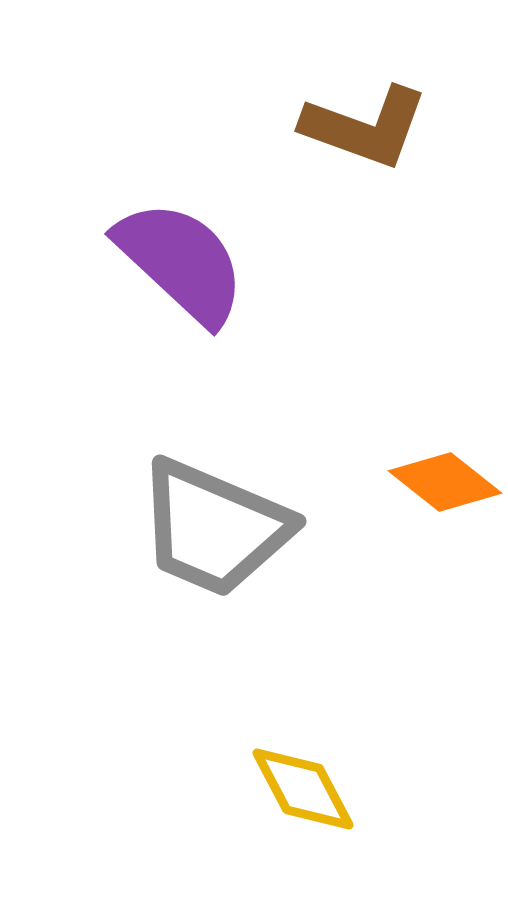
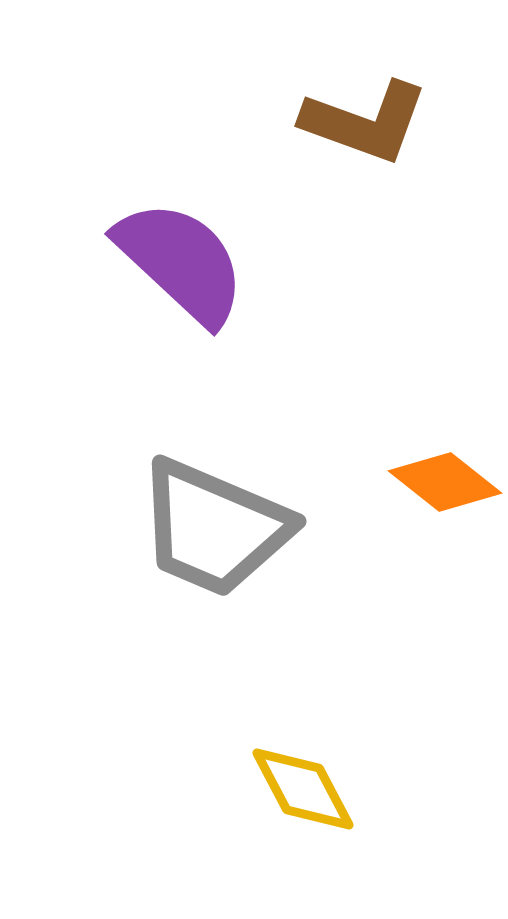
brown L-shape: moved 5 px up
